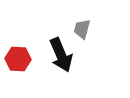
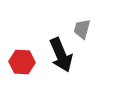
red hexagon: moved 4 px right, 3 px down
